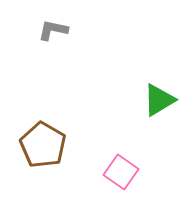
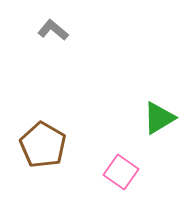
gray L-shape: rotated 28 degrees clockwise
green triangle: moved 18 px down
